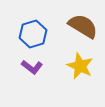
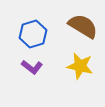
yellow star: rotated 12 degrees counterclockwise
